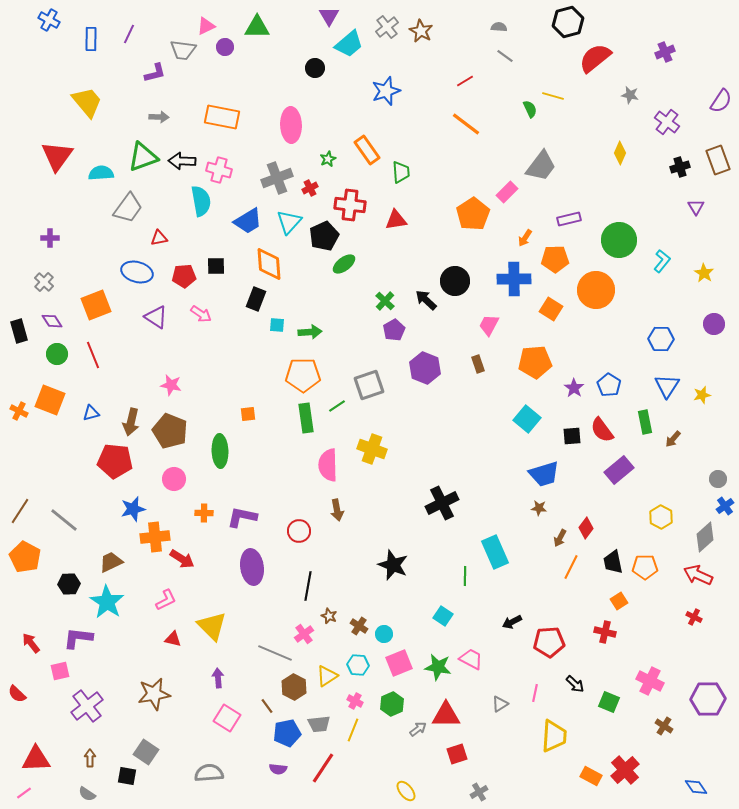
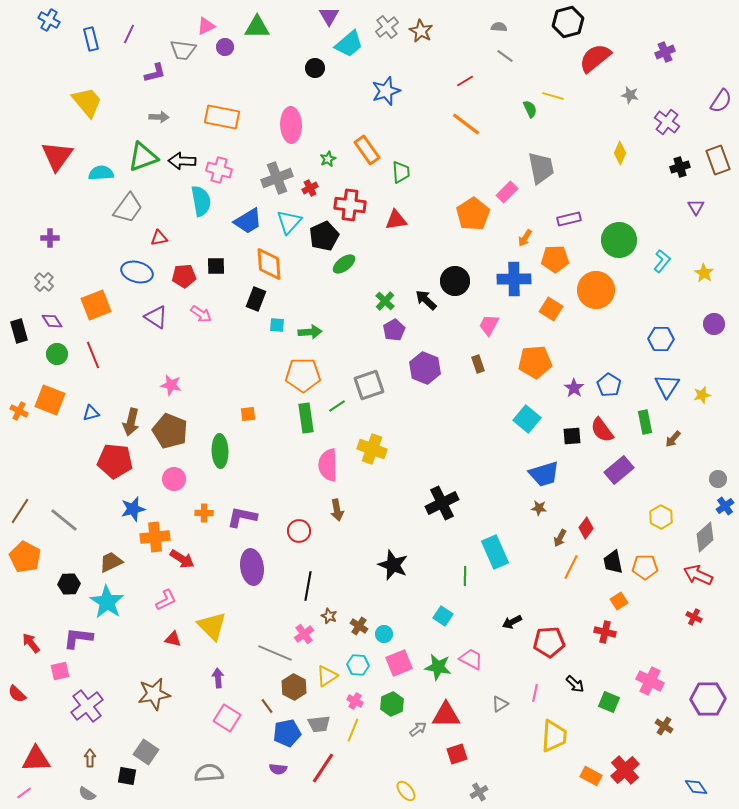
blue rectangle at (91, 39): rotated 15 degrees counterclockwise
gray trapezoid at (541, 166): moved 2 px down; rotated 48 degrees counterclockwise
